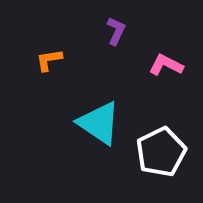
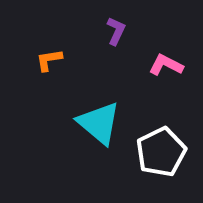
cyan triangle: rotated 6 degrees clockwise
